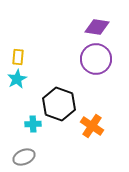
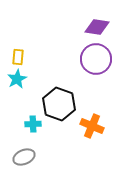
orange cross: rotated 10 degrees counterclockwise
